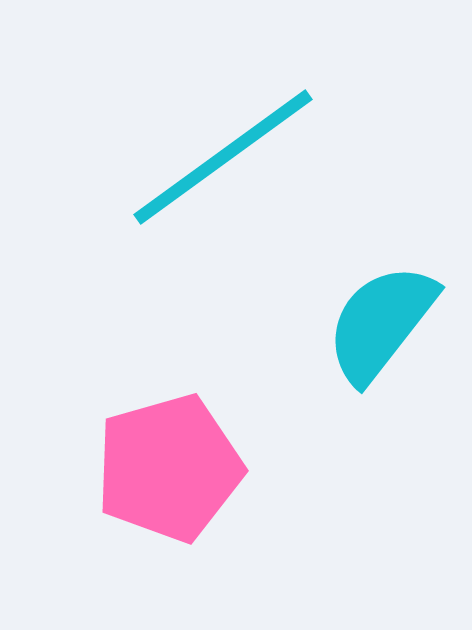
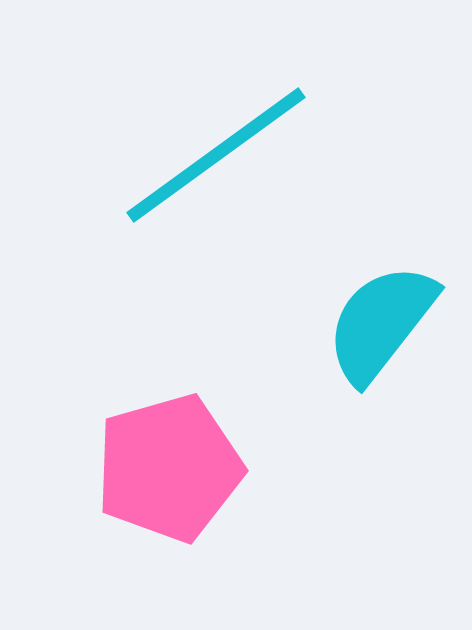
cyan line: moved 7 px left, 2 px up
